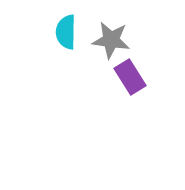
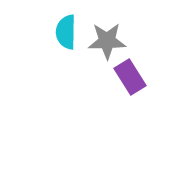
gray star: moved 4 px left, 1 px down; rotated 9 degrees counterclockwise
